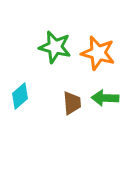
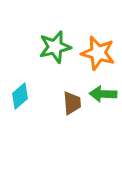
green star: rotated 28 degrees counterclockwise
green arrow: moved 2 px left, 4 px up
